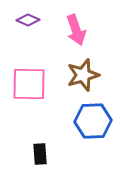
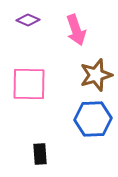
brown star: moved 13 px right
blue hexagon: moved 2 px up
